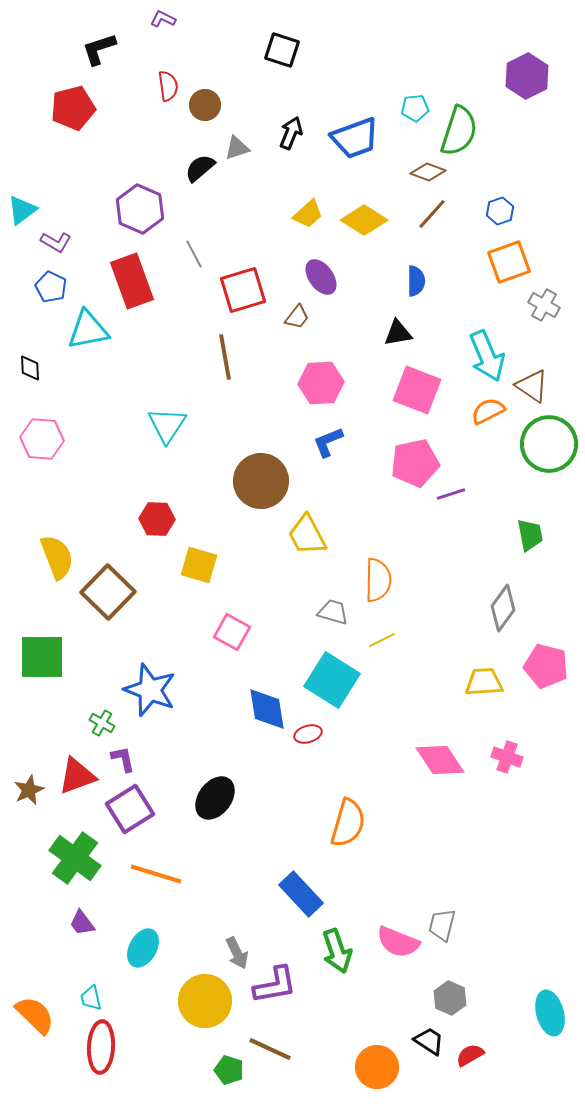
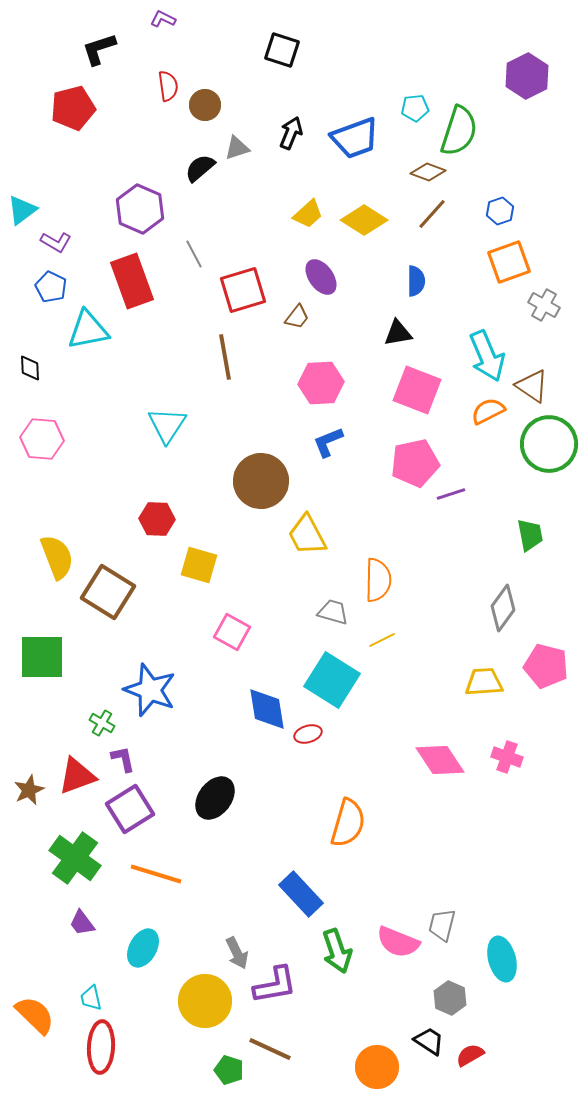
brown square at (108, 592): rotated 12 degrees counterclockwise
cyan ellipse at (550, 1013): moved 48 px left, 54 px up
